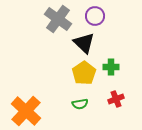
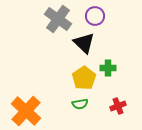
green cross: moved 3 px left, 1 px down
yellow pentagon: moved 5 px down
red cross: moved 2 px right, 7 px down
